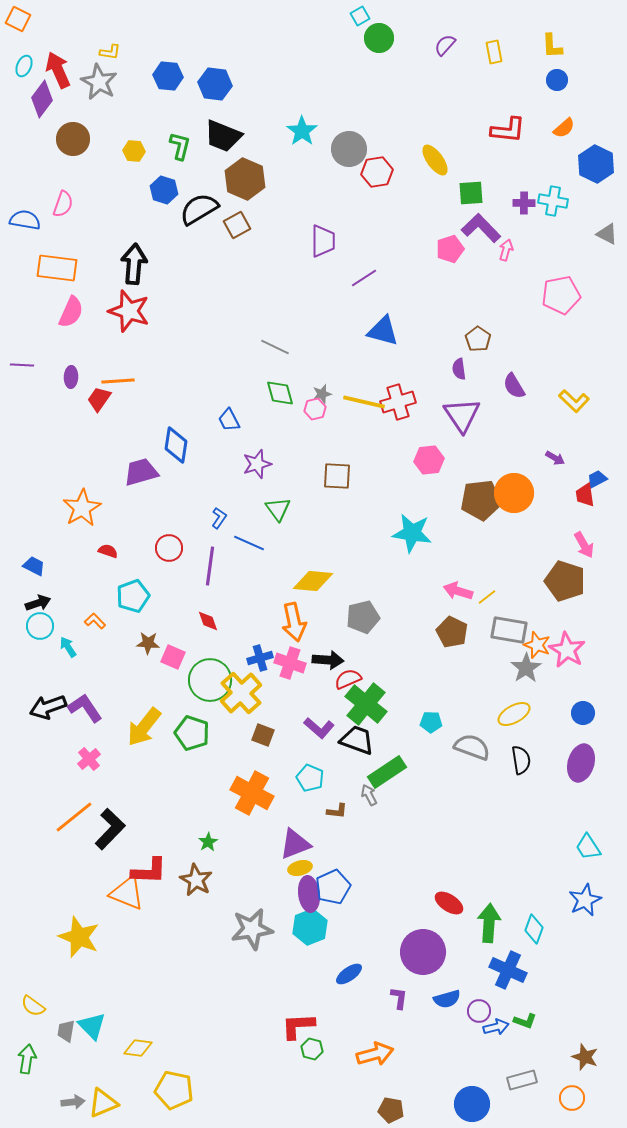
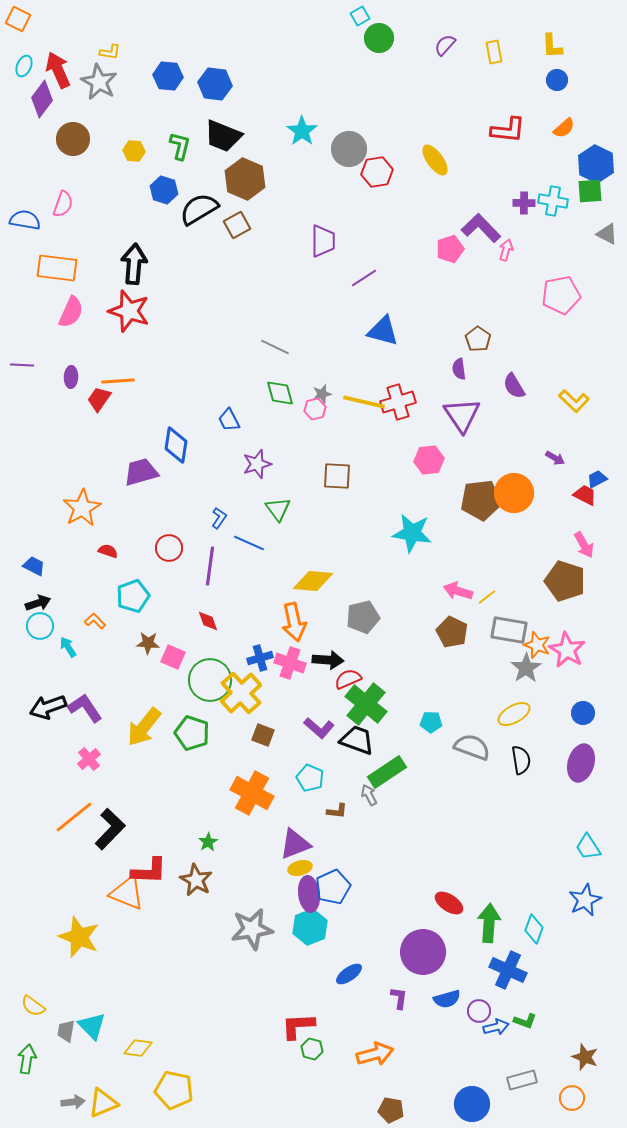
green square at (471, 193): moved 119 px right, 2 px up
red trapezoid at (585, 495): rotated 125 degrees clockwise
